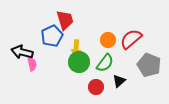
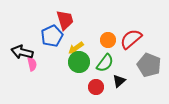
yellow arrow: rotated 49 degrees clockwise
